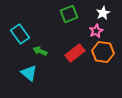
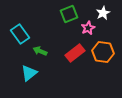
pink star: moved 8 px left, 3 px up
cyan triangle: rotated 42 degrees clockwise
